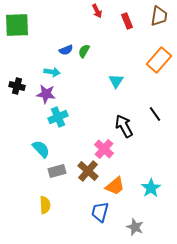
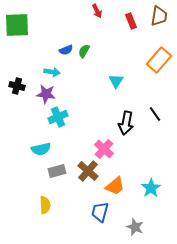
red rectangle: moved 4 px right
black arrow: moved 2 px right, 3 px up; rotated 140 degrees counterclockwise
cyan semicircle: rotated 120 degrees clockwise
